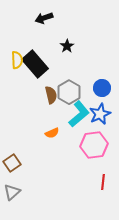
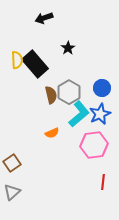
black star: moved 1 px right, 2 px down
